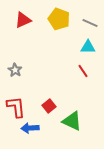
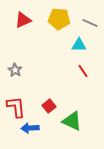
yellow pentagon: rotated 15 degrees counterclockwise
cyan triangle: moved 9 px left, 2 px up
